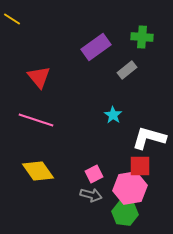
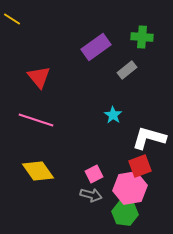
red square: rotated 20 degrees counterclockwise
